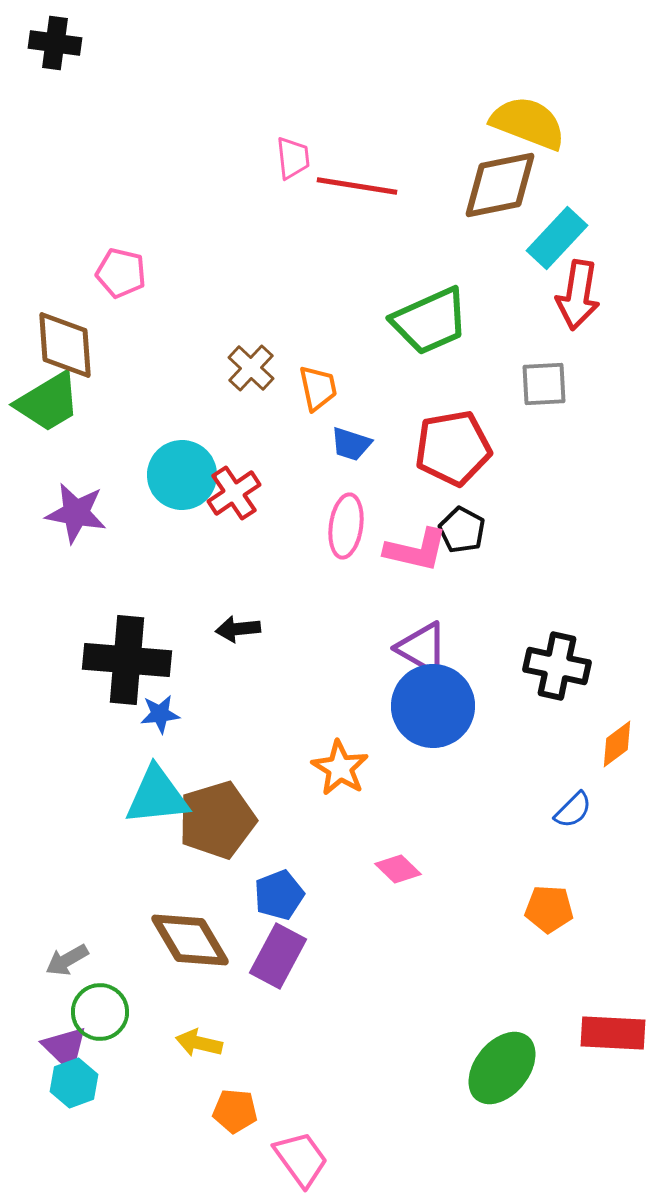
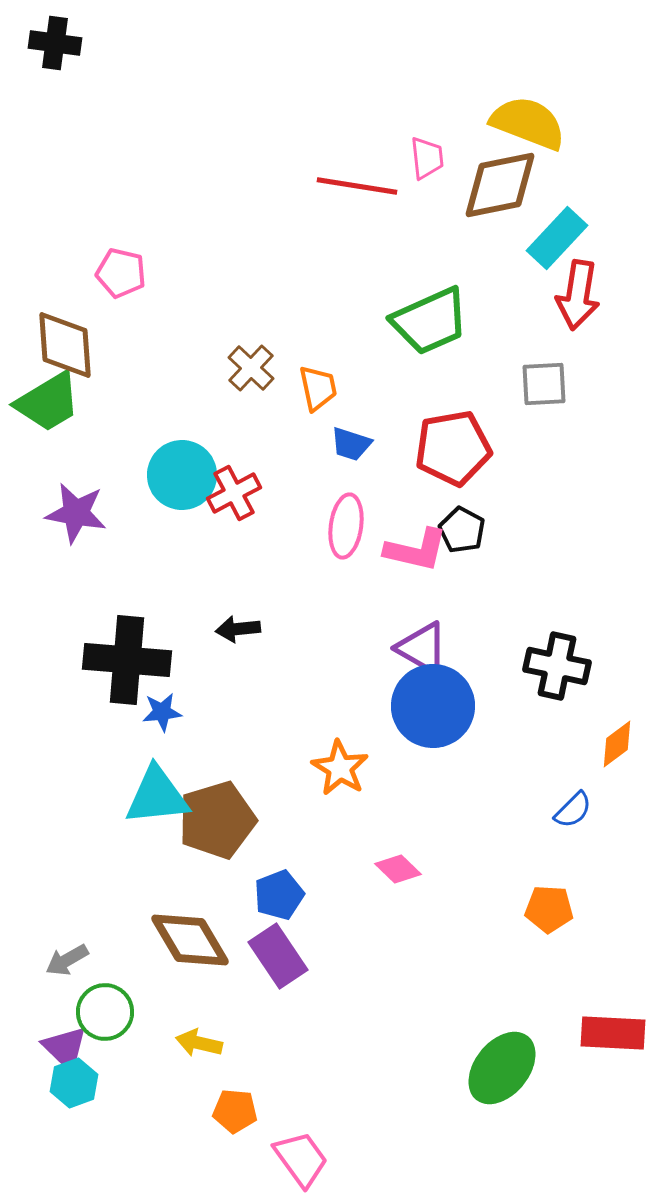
pink trapezoid at (293, 158): moved 134 px right
red cross at (234, 493): rotated 6 degrees clockwise
blue star at (160, 714): moved 2 px right, 2 px up
purple rectangle at (278, 956): rotated 62 degrees counterclockwise
green circle at (100, 1012): moved 5 px right
